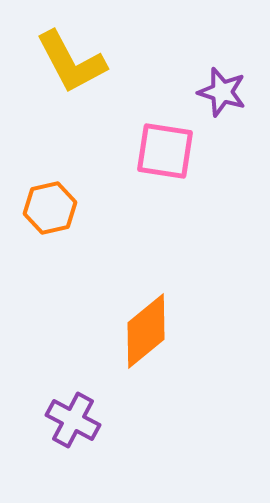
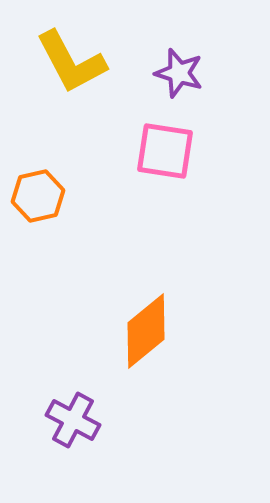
purple star: moved 43 px left, 19 px up
orange hexagon: moved 12 px left, 12 px up
